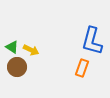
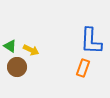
blue L-shape: moved 1 px left; rotated 12 degrees counterclockwise
green triangle: moved 2 px left, 1 px up
orange rectangle: moved 1 px right
